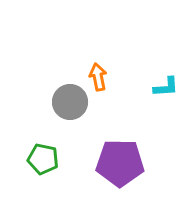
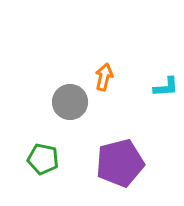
orange arrow: moved 6 px right; rotated 24 degrees clockwise
purple pentagon: rotated 15 degrees counterclockwise
